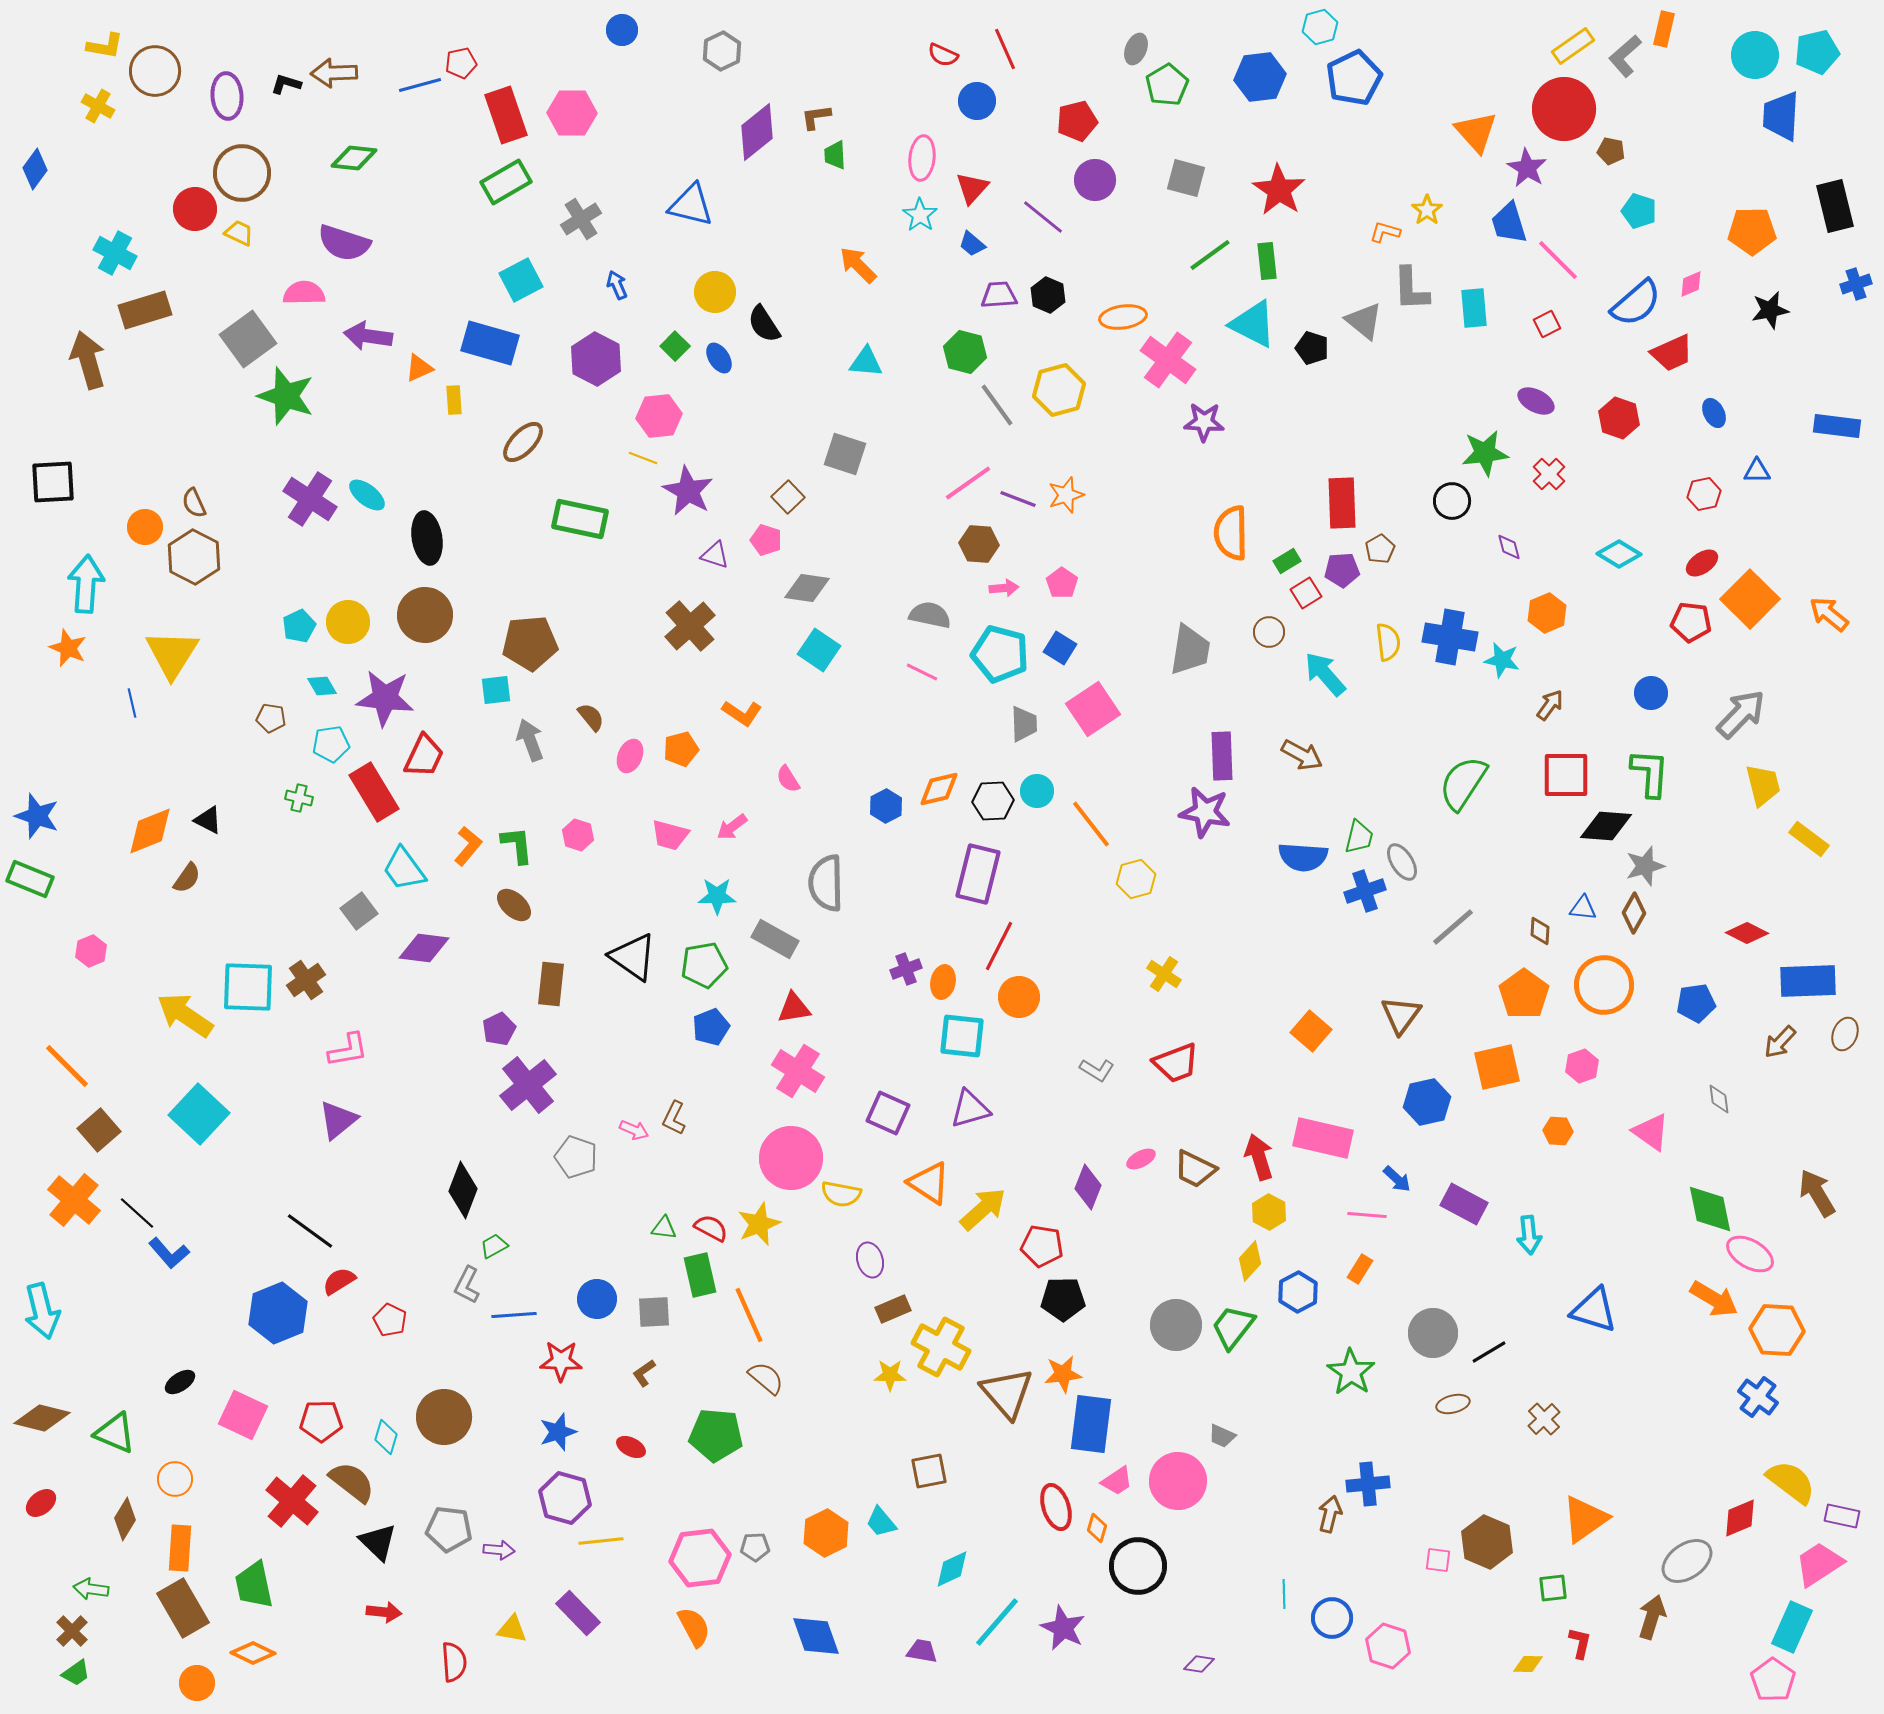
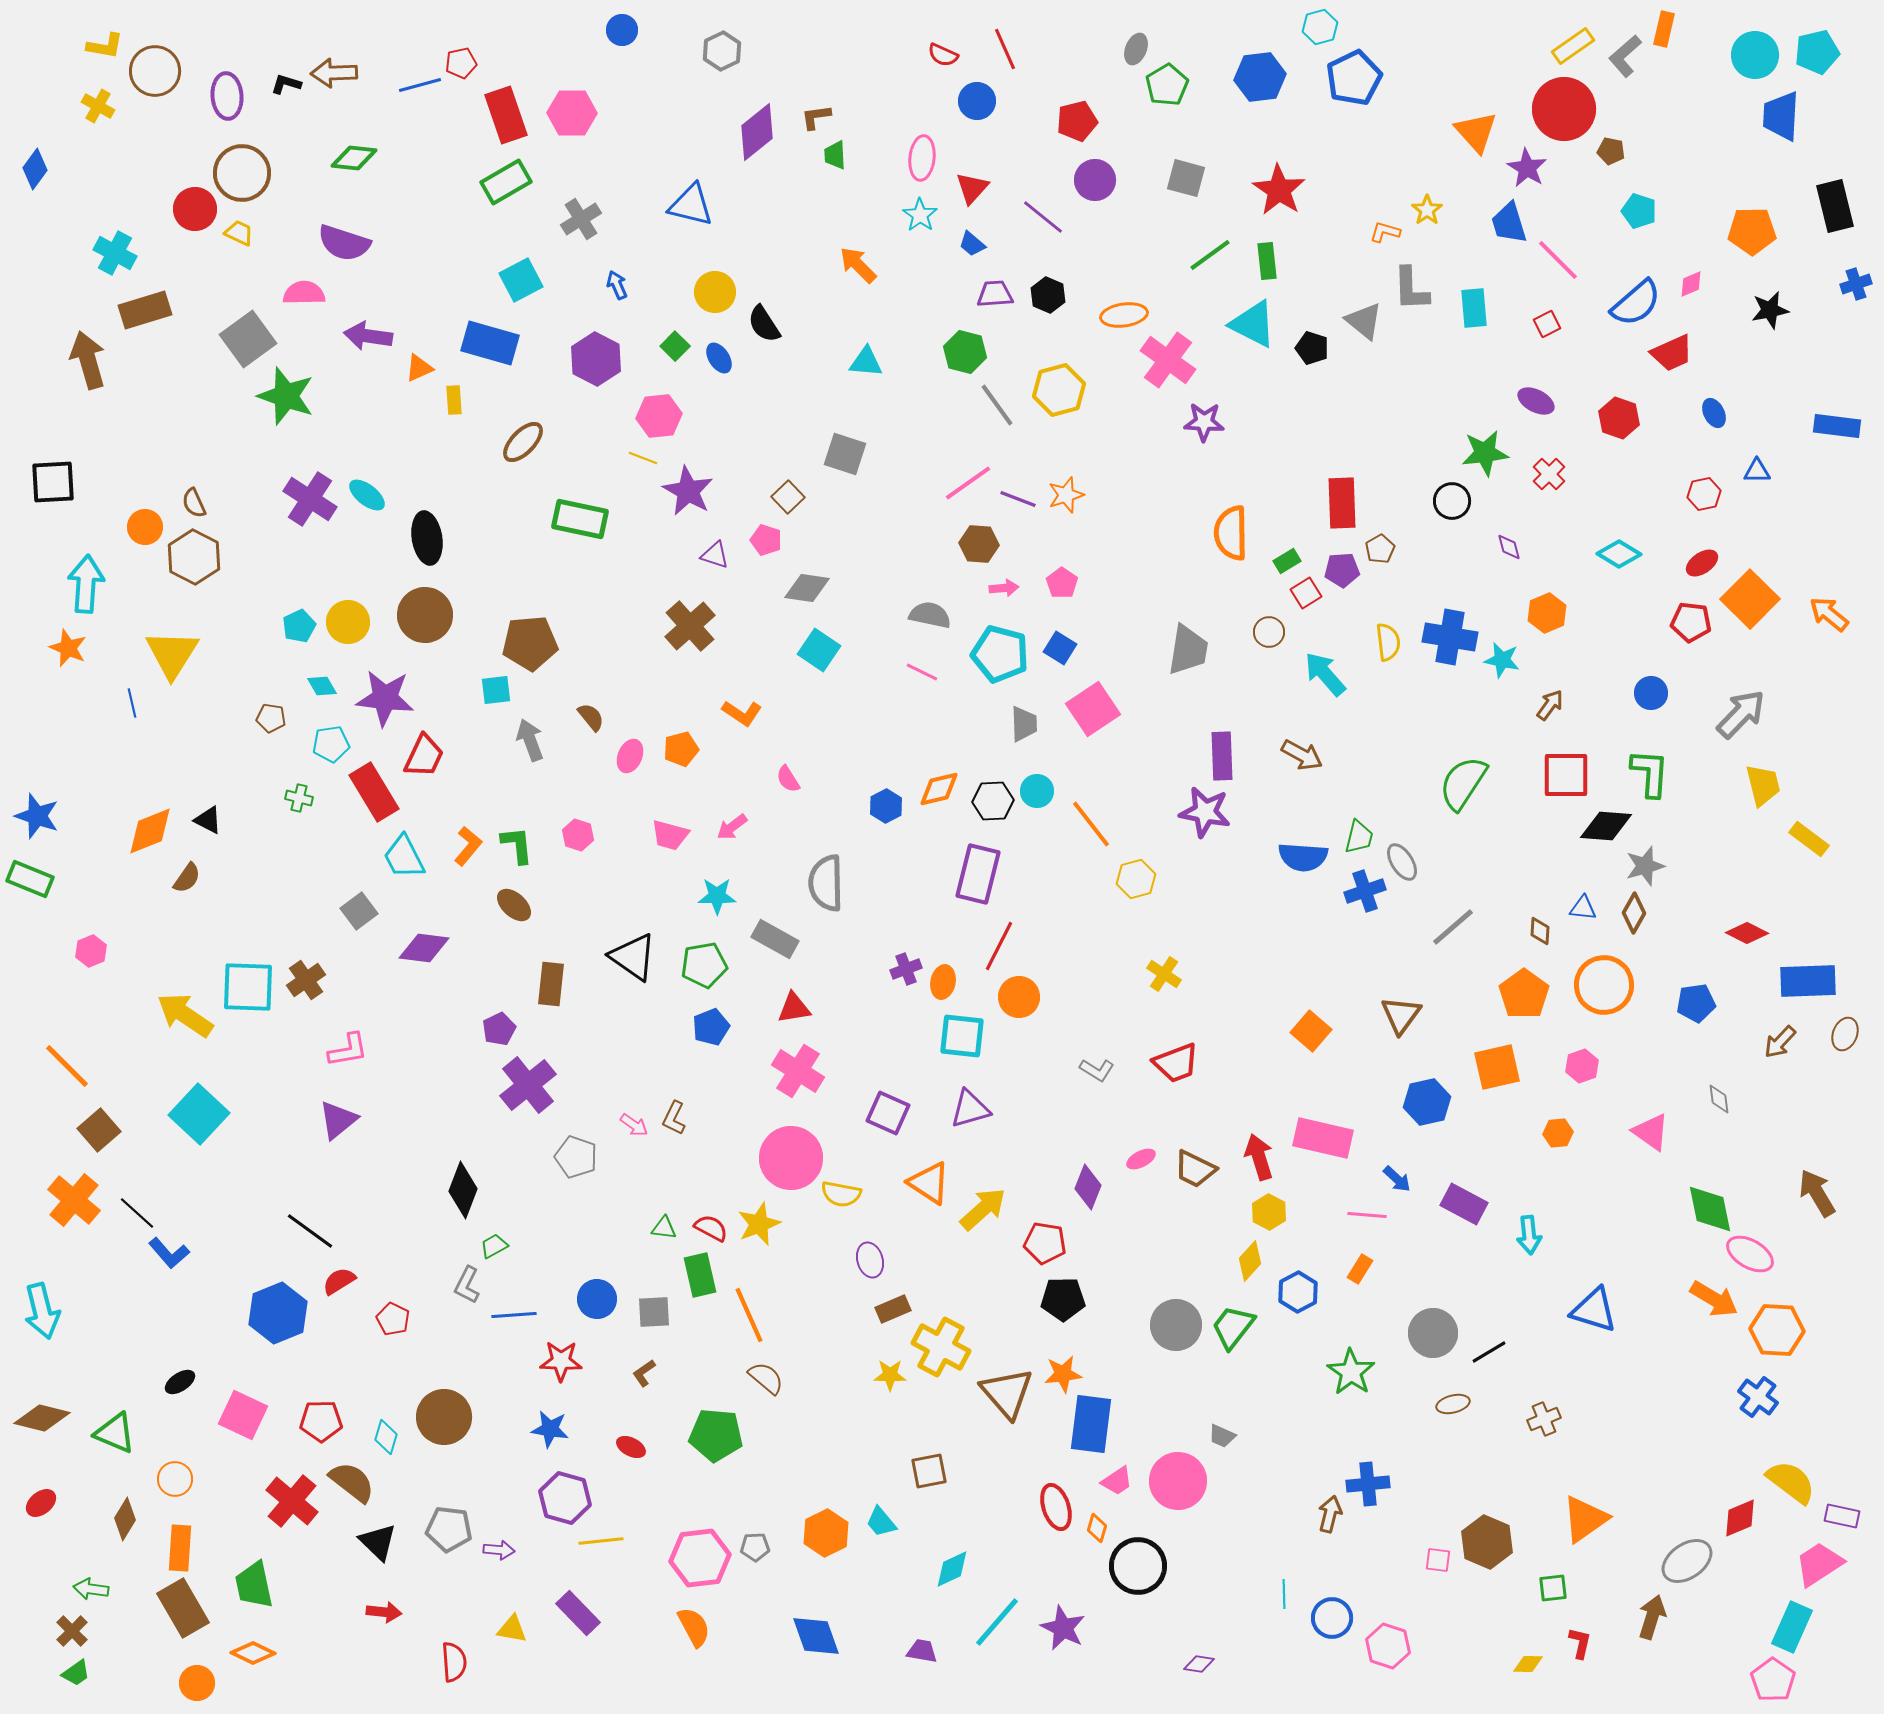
purple trapezoid at (999, 295): moved 4 px left, 1 px up
orange ellipse at (1123, 317): moved 1 px right, 2 px up
gray trapezoid at (1190, 650): moved 2 px left
cyan trapezoid at (404, 869): moved 12 px up; rotated 9 degrees clockwise
pink arrow at (634, 1130): moved 5 px up; rotated 12 degrees clockwise
orange hexagon at (1558, 1131): moved 2 px down; rotated 8 degrees counterclockwise
red pentagon at (1042, 1246): moved 3 px right, 3 px up
red pentagon at (390, 1320): moved 3 px right, 1 px up
brown cross at (1544, 1419): rotated 20 degrees clockwise
blue star at (558, 1432): moved 8 px left, 3 px up; rotated 27 degrees clockwise
